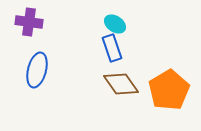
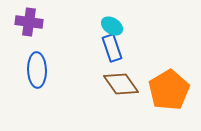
cyan ellipse: moved 3 px left, 2 px down
blue ellipse: rotated 16 degrees counterclockwise
